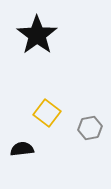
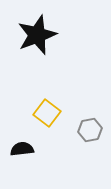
black star: rotated 15 degrees clockwise
gray hexagon: moved 2 px down
